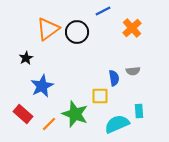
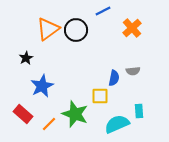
black circle: moved 1 px left, 2 px up
blue semicircle: rotated 21 degrees clockwise
